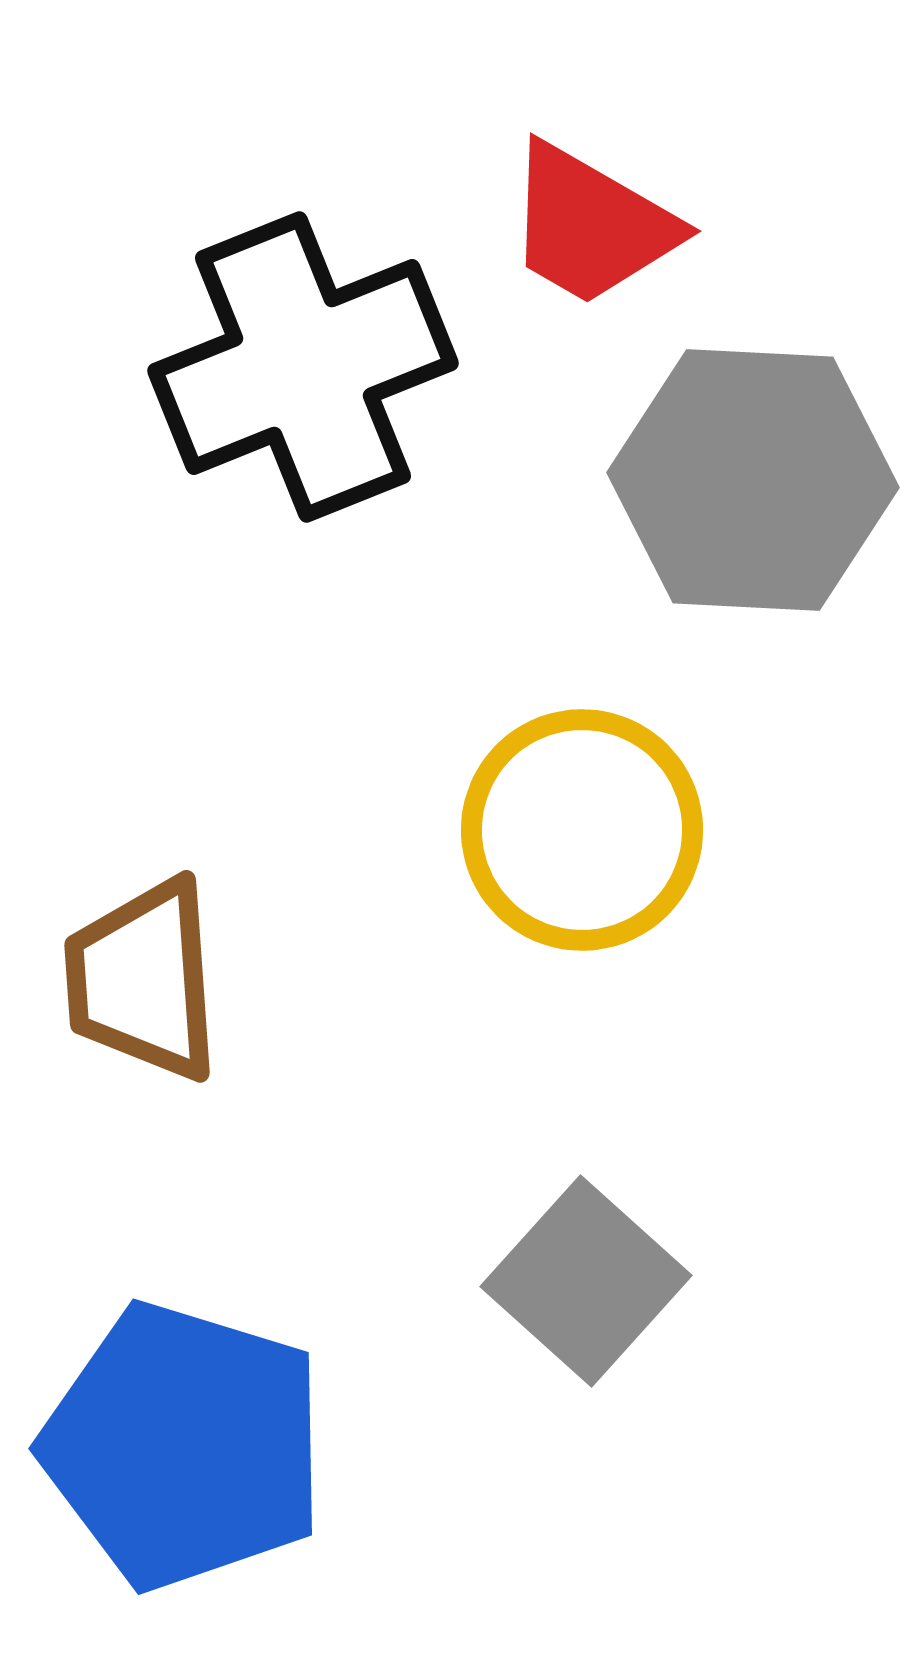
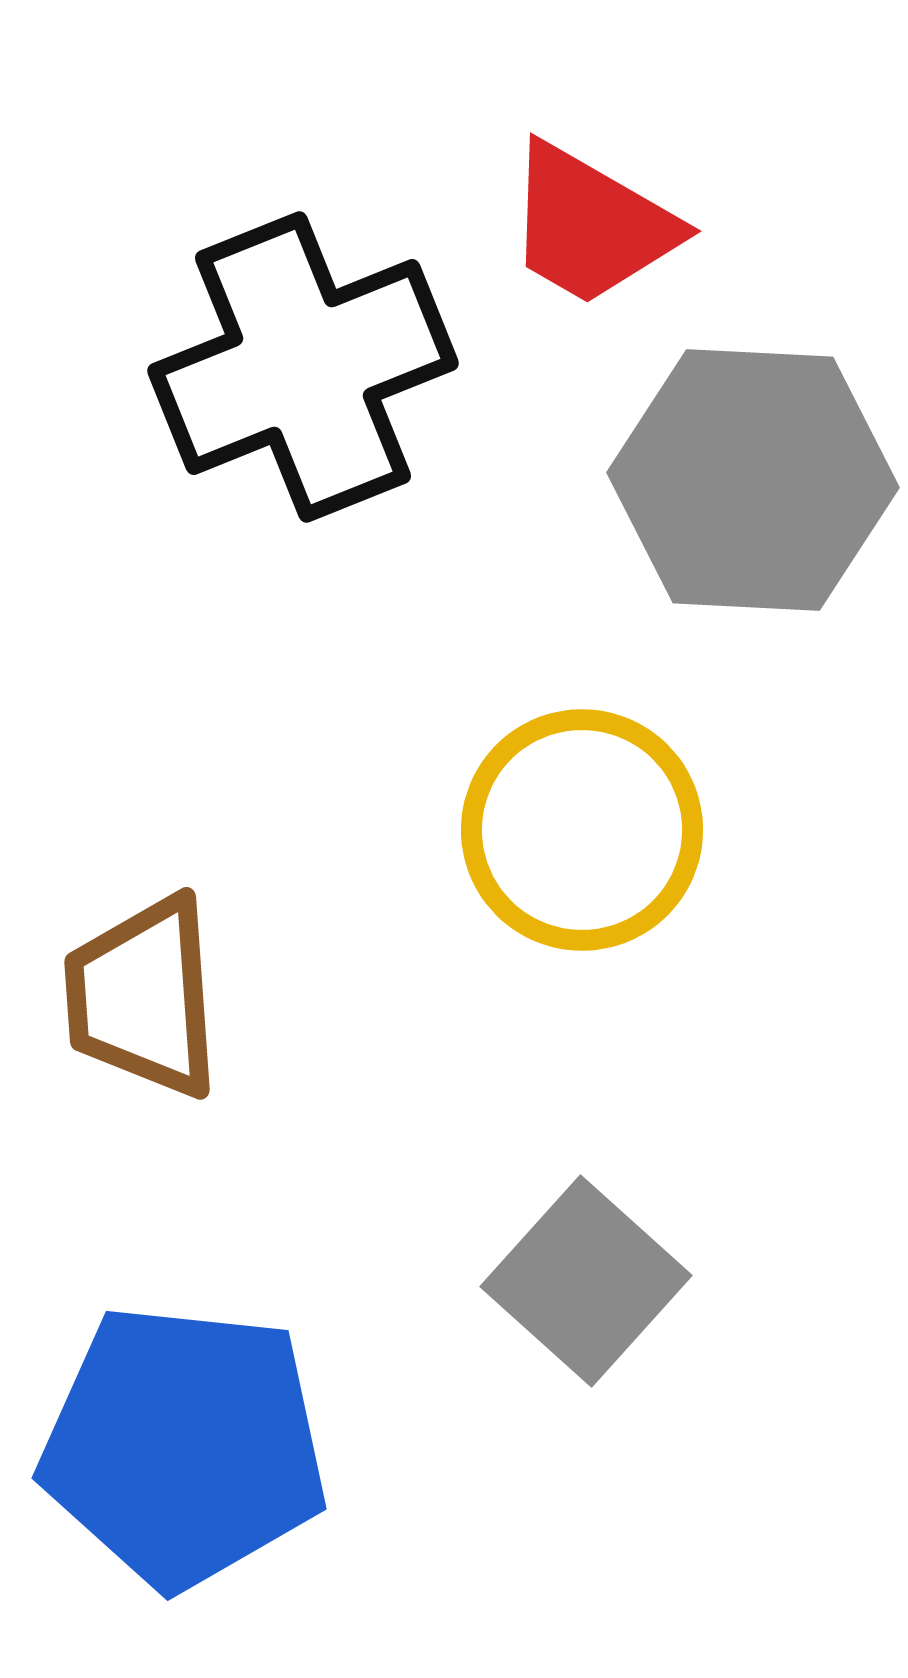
brown trapezoid: moved 17 px down
blue pentagon: rotated 11 degrees counterclockwise
